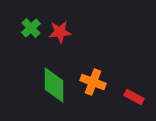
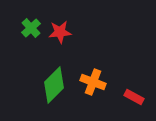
green diamond: rotated 45 degrees clockwise
